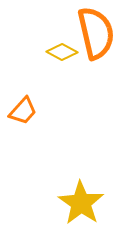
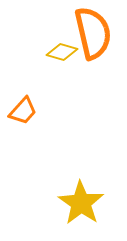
orange semicircle: moved 3 px left
yellow diamond: rotated 12 degrees counterclockwise
